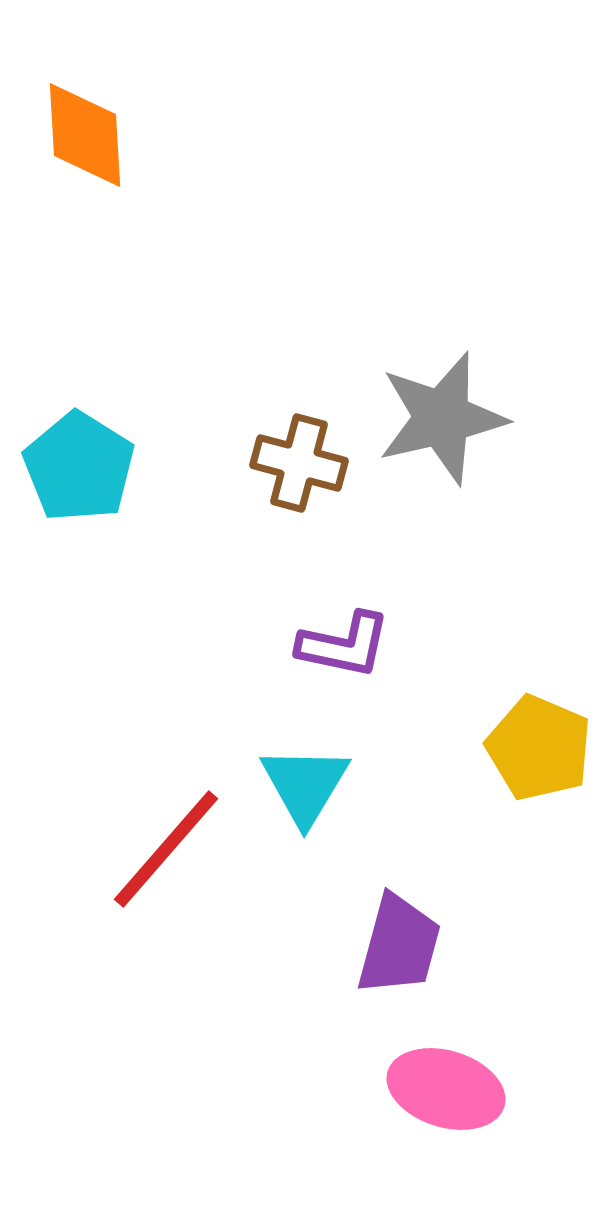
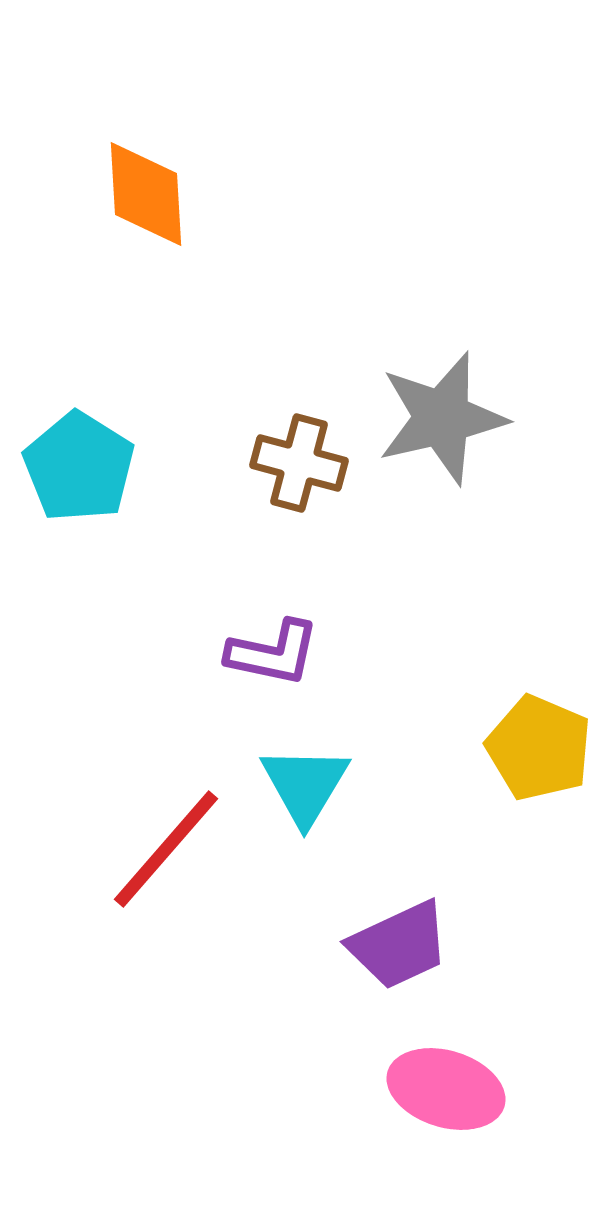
orange diamond: moved 61 px right, 59 px down
purple L-shape: moved 71 px left, 8 px down
purple trapezoid: rotated 50 degrees clockwise
